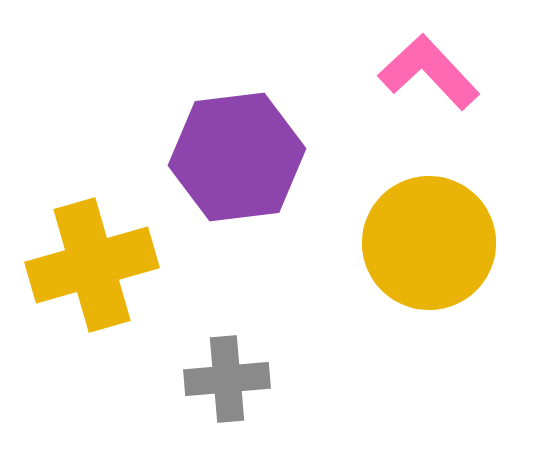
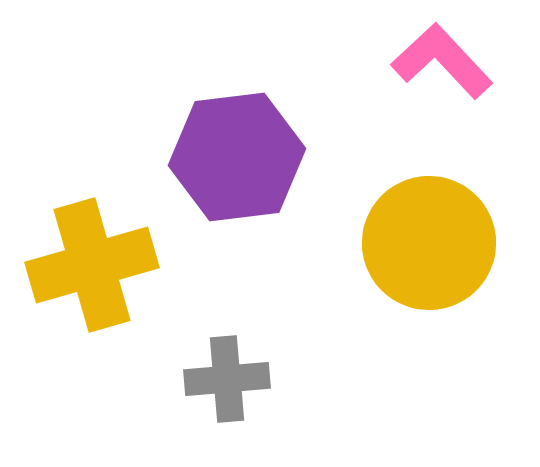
pink L-shape: moved 13 px right, 11 px up
